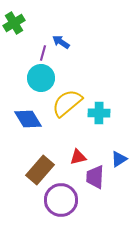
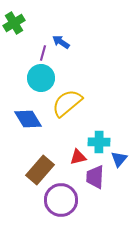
cyan cross: moved 29 px down
blue triangle: rotated 18 degrees counterclockwise
